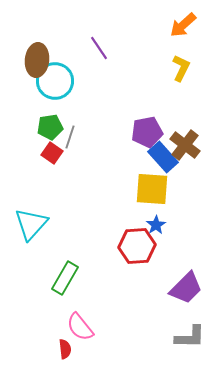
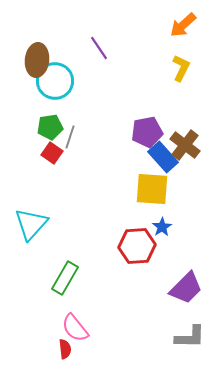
blue star: moved 6 px right, 2 px down
pink semicircle: moved 5 px left, 1 px down
